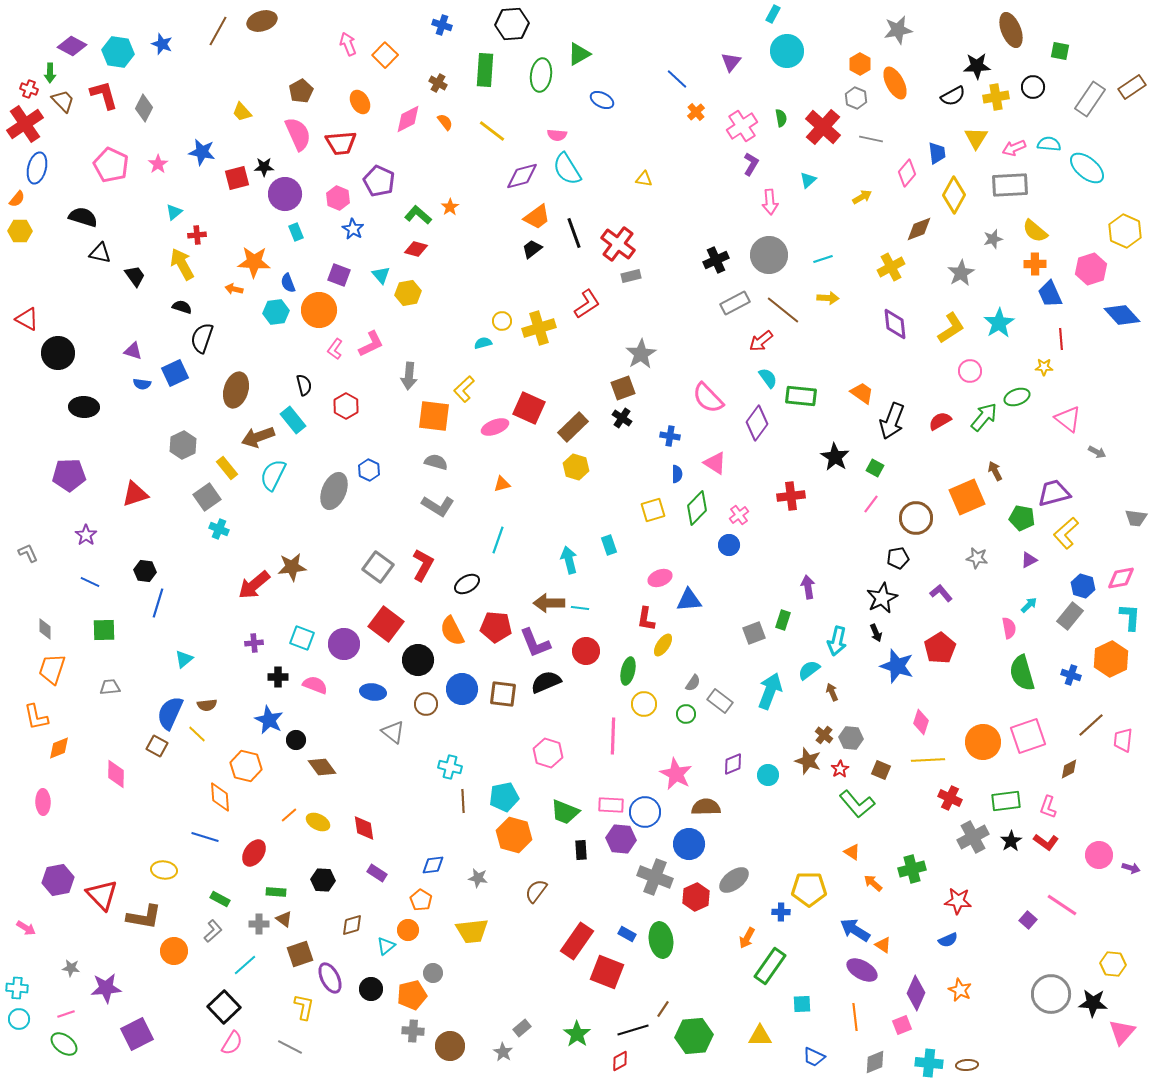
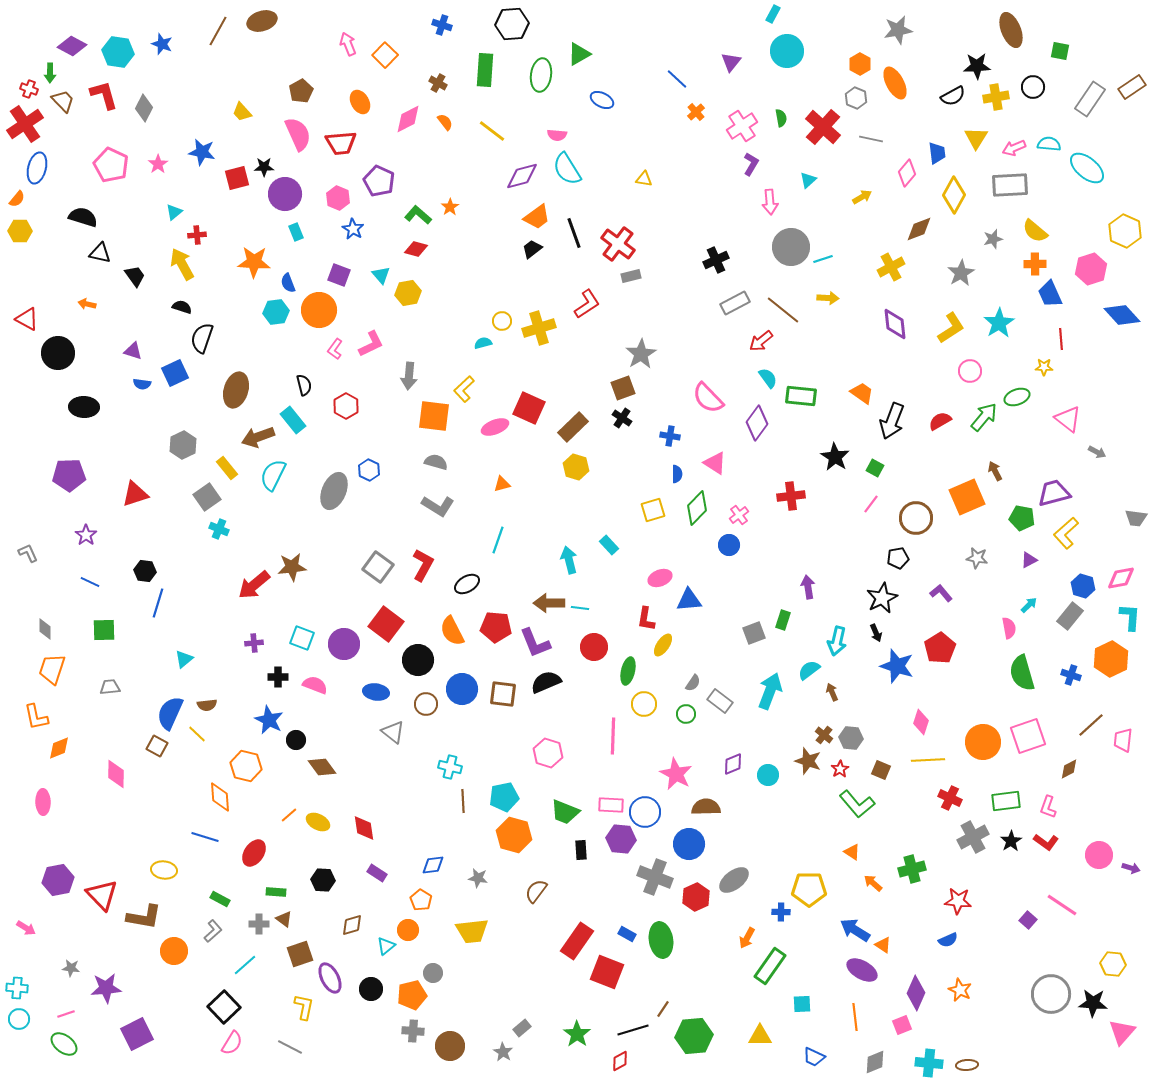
gray circle at (769, 255): moved 22 px right, 8 px up
orange arrow at (234, 289): moved 147 px left, 15 px down
cyan rectangle at (609, 545): rotated 24 degrees counterclockwise
red circle at (586, 651): moved 8 px right, 4 px up
blue ellipse at (373, 692): moved 3 px right
